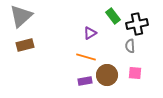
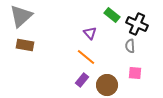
green rectangle: moved 1 px left, 1 px up; rotated 14 degrees counterclockwise
black cross: rotated 35 degrees clockwise
purple triangle: rotated 40 degrees counterclockwise
brown rectangle: rotated 24 degrees clockwise
orange line: rotated 24 degrees clockwise
brown circle: moved 10 px down
purple rectangle: moved 3 px left, 1 px up; rotated 40 degrees counterclockwise
